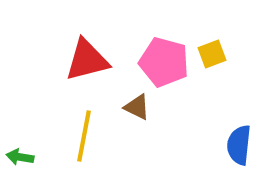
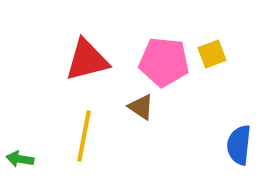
pink pentagon: rotated 9 degrees counterclockwise
brown triangle: moved 4 px right; rotated 8 degrees clockwise
green arrow: moved 2 px down
